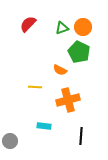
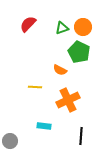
orange cross: rotated 10 degrees counterclockwise
